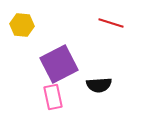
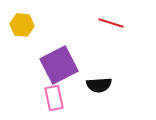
purple square: moved 1 px down
pink rectangle: moved 1 px right, 1 px down
